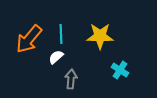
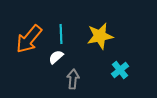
yellow star: rotated 12 degrees counterclockwise
cyan cross: rotated 18 degrees clockwise
gray arrow: moved 2 px right
